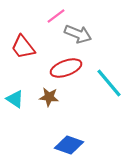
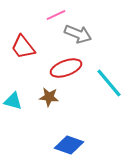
pink line: moved 1 px up; rotated 12 degrees clockwise
cyan triangle: moved 2 px left, 2 px down; rotated 18 degrees counterclockwise
